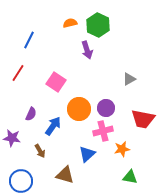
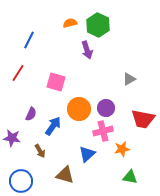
pink square: rotated 18 degrees counterclockwise
